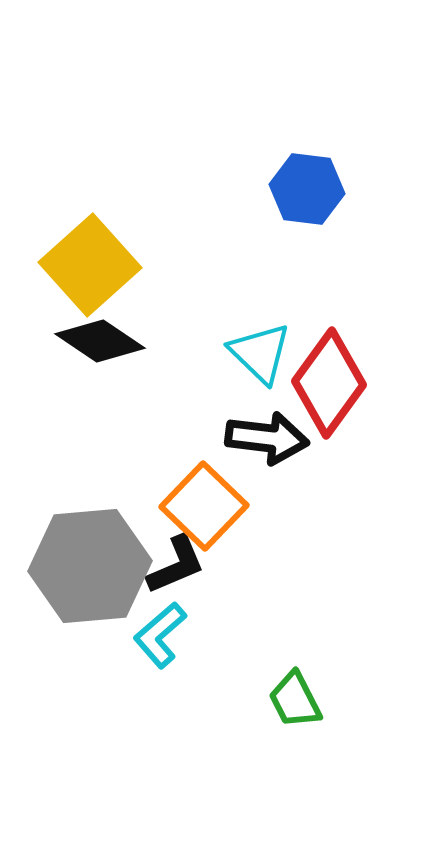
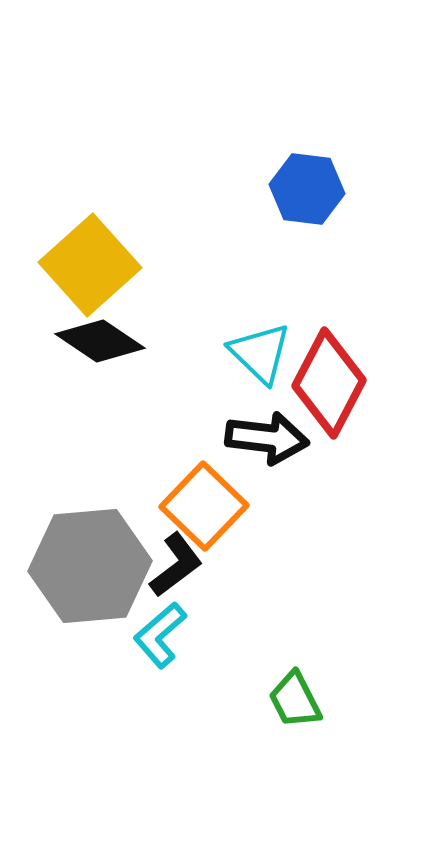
red diamond: rotated 8 degrees counterclockwise
black L-shape: rotated 14 degrees counterclockwise
